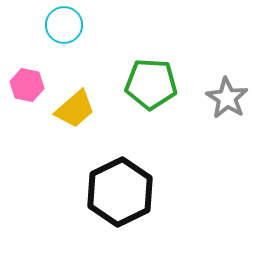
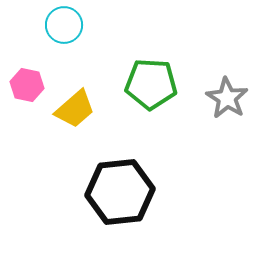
black hexagon: rotated 20 degrees clockwise
